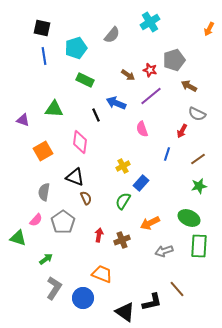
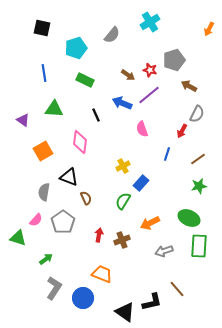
blue line at (44, 56): moved 17 px down
purple line at (151, 96): moved 2 px left, 1 px up
blue arrow at (116, 103): moved 6 px right
gray semicircle at (197, 114): rotated 90 degrees counterclockwise
purple triangle at (23, 120): rotated 16 degrees clockwise
black triangle at (75, 177): moved 6 px left
